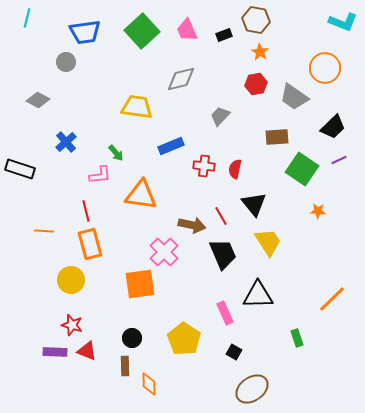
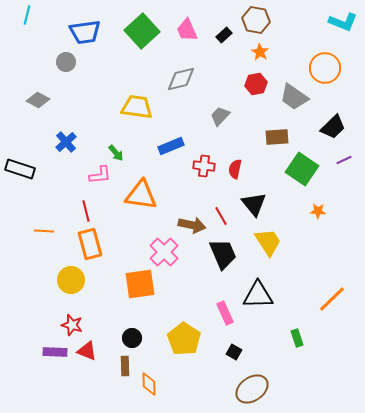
cyan line at (27, 18): moved 3 px up
black rectangle at (224, 35): rotated 21 degrees counterclockwise
purple line at (339, 160): moved 5 px right
